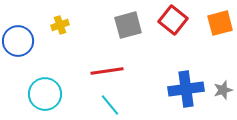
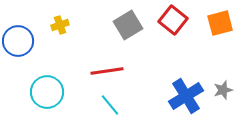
gray square: rotated 16 degrees counterclockwise
blue cross: moved 7 px down; rotated 24 degrees counterclockwise
cyan circle: moved 2 px right, 2 px up
